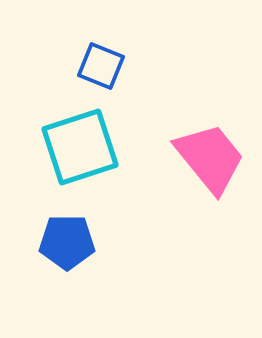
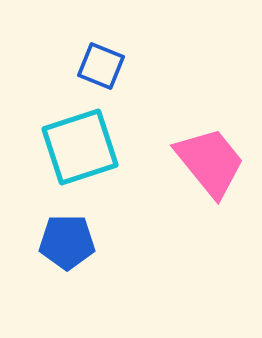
pink trapezoid: moved 4 px down
